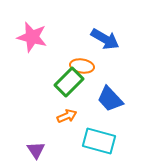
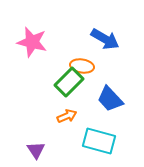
pink star: moved 5 px down
